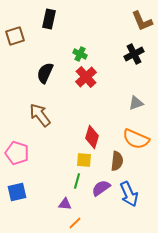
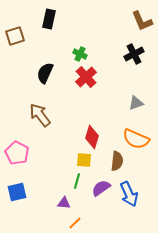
pink pentagon: rotated 10 degrees clockwise
purple triangle: moved 1 px left, 1 px up
